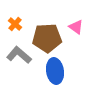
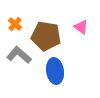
pink triangle: moved 5 px right
brown pentagon: moved 1 px left, 2 px up; rotated 12 degrees clockwise
